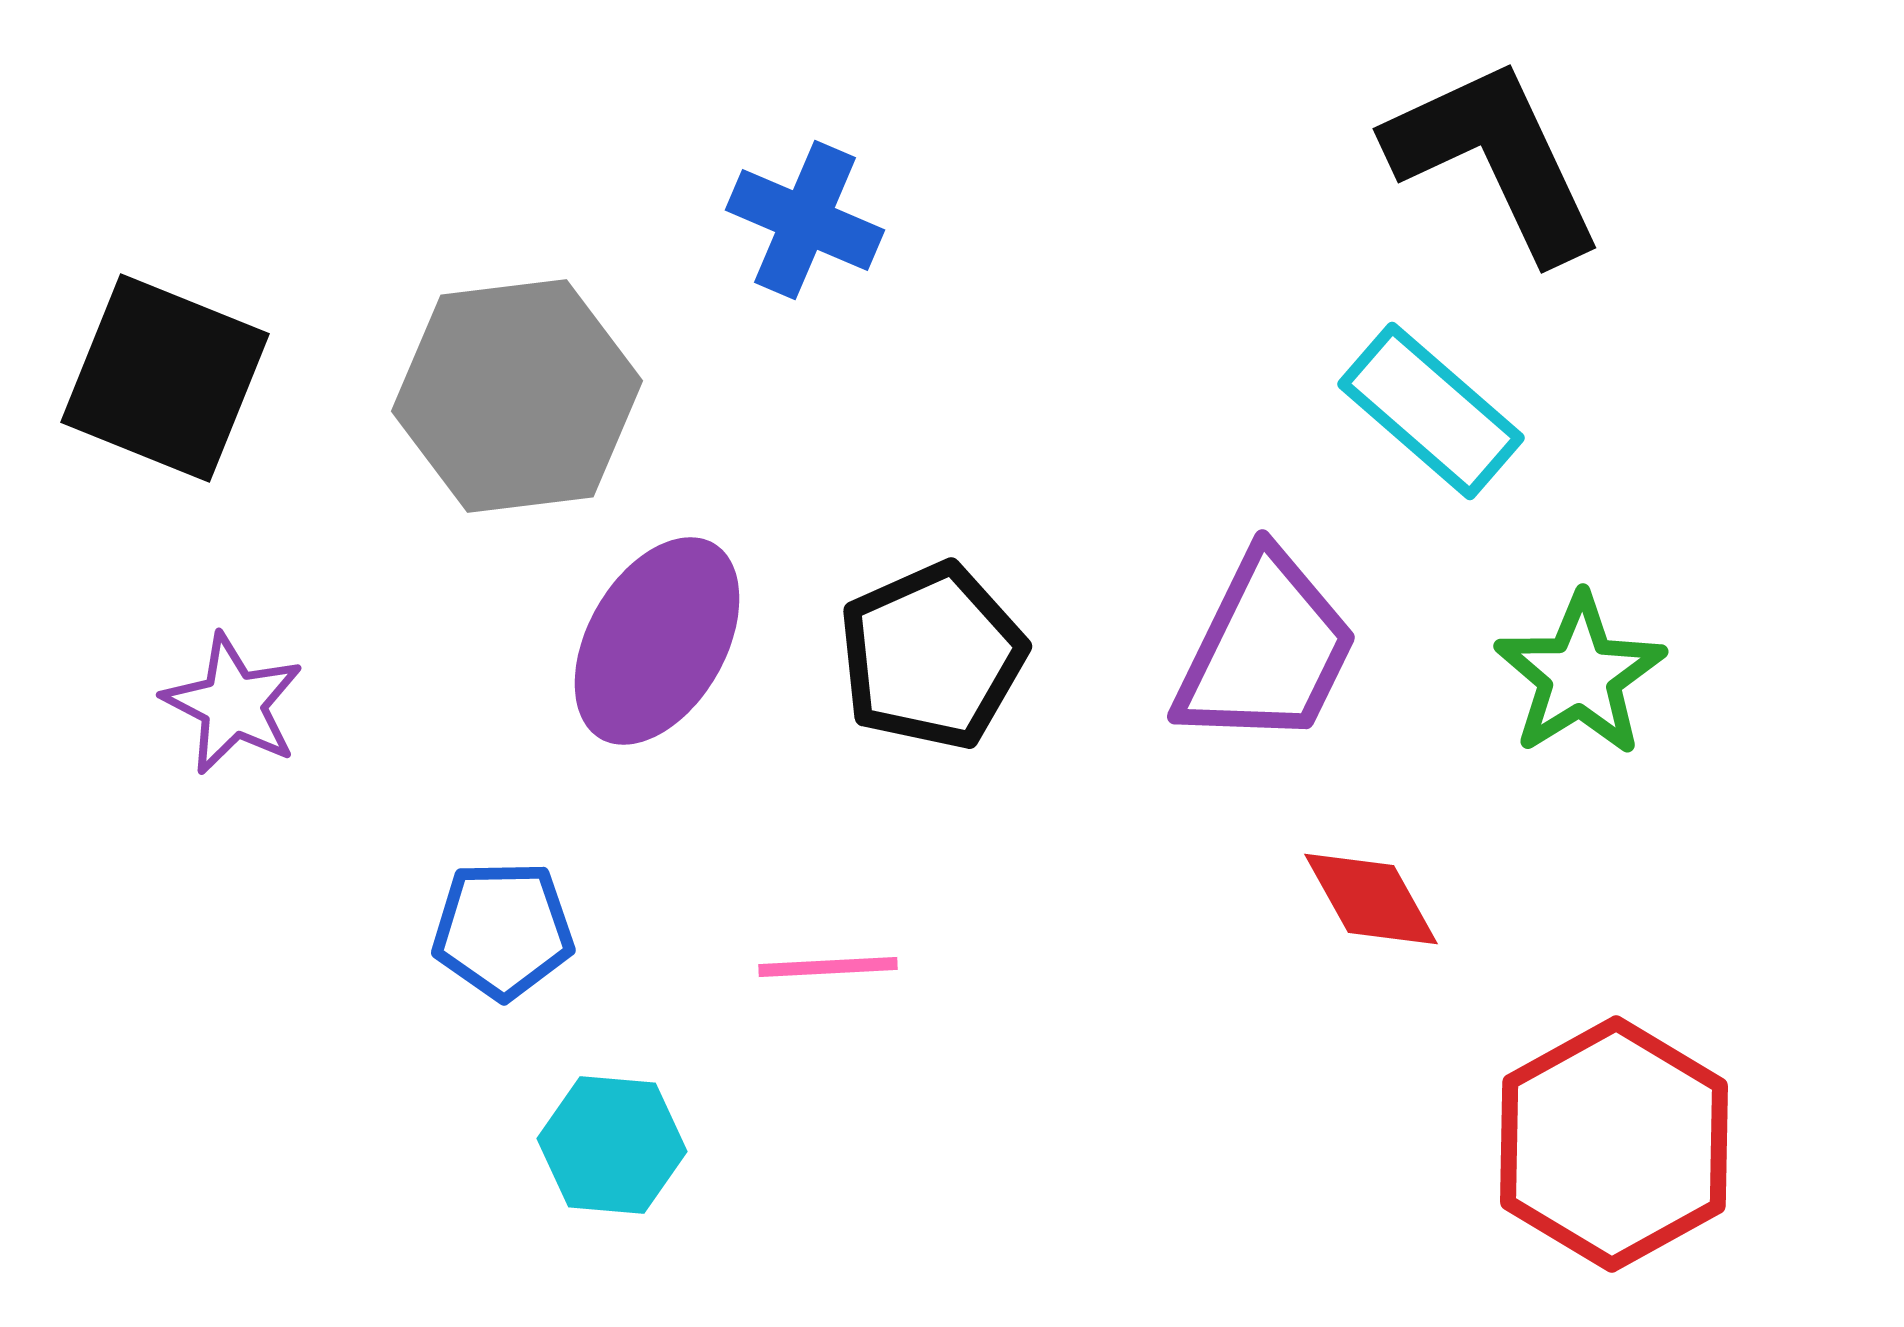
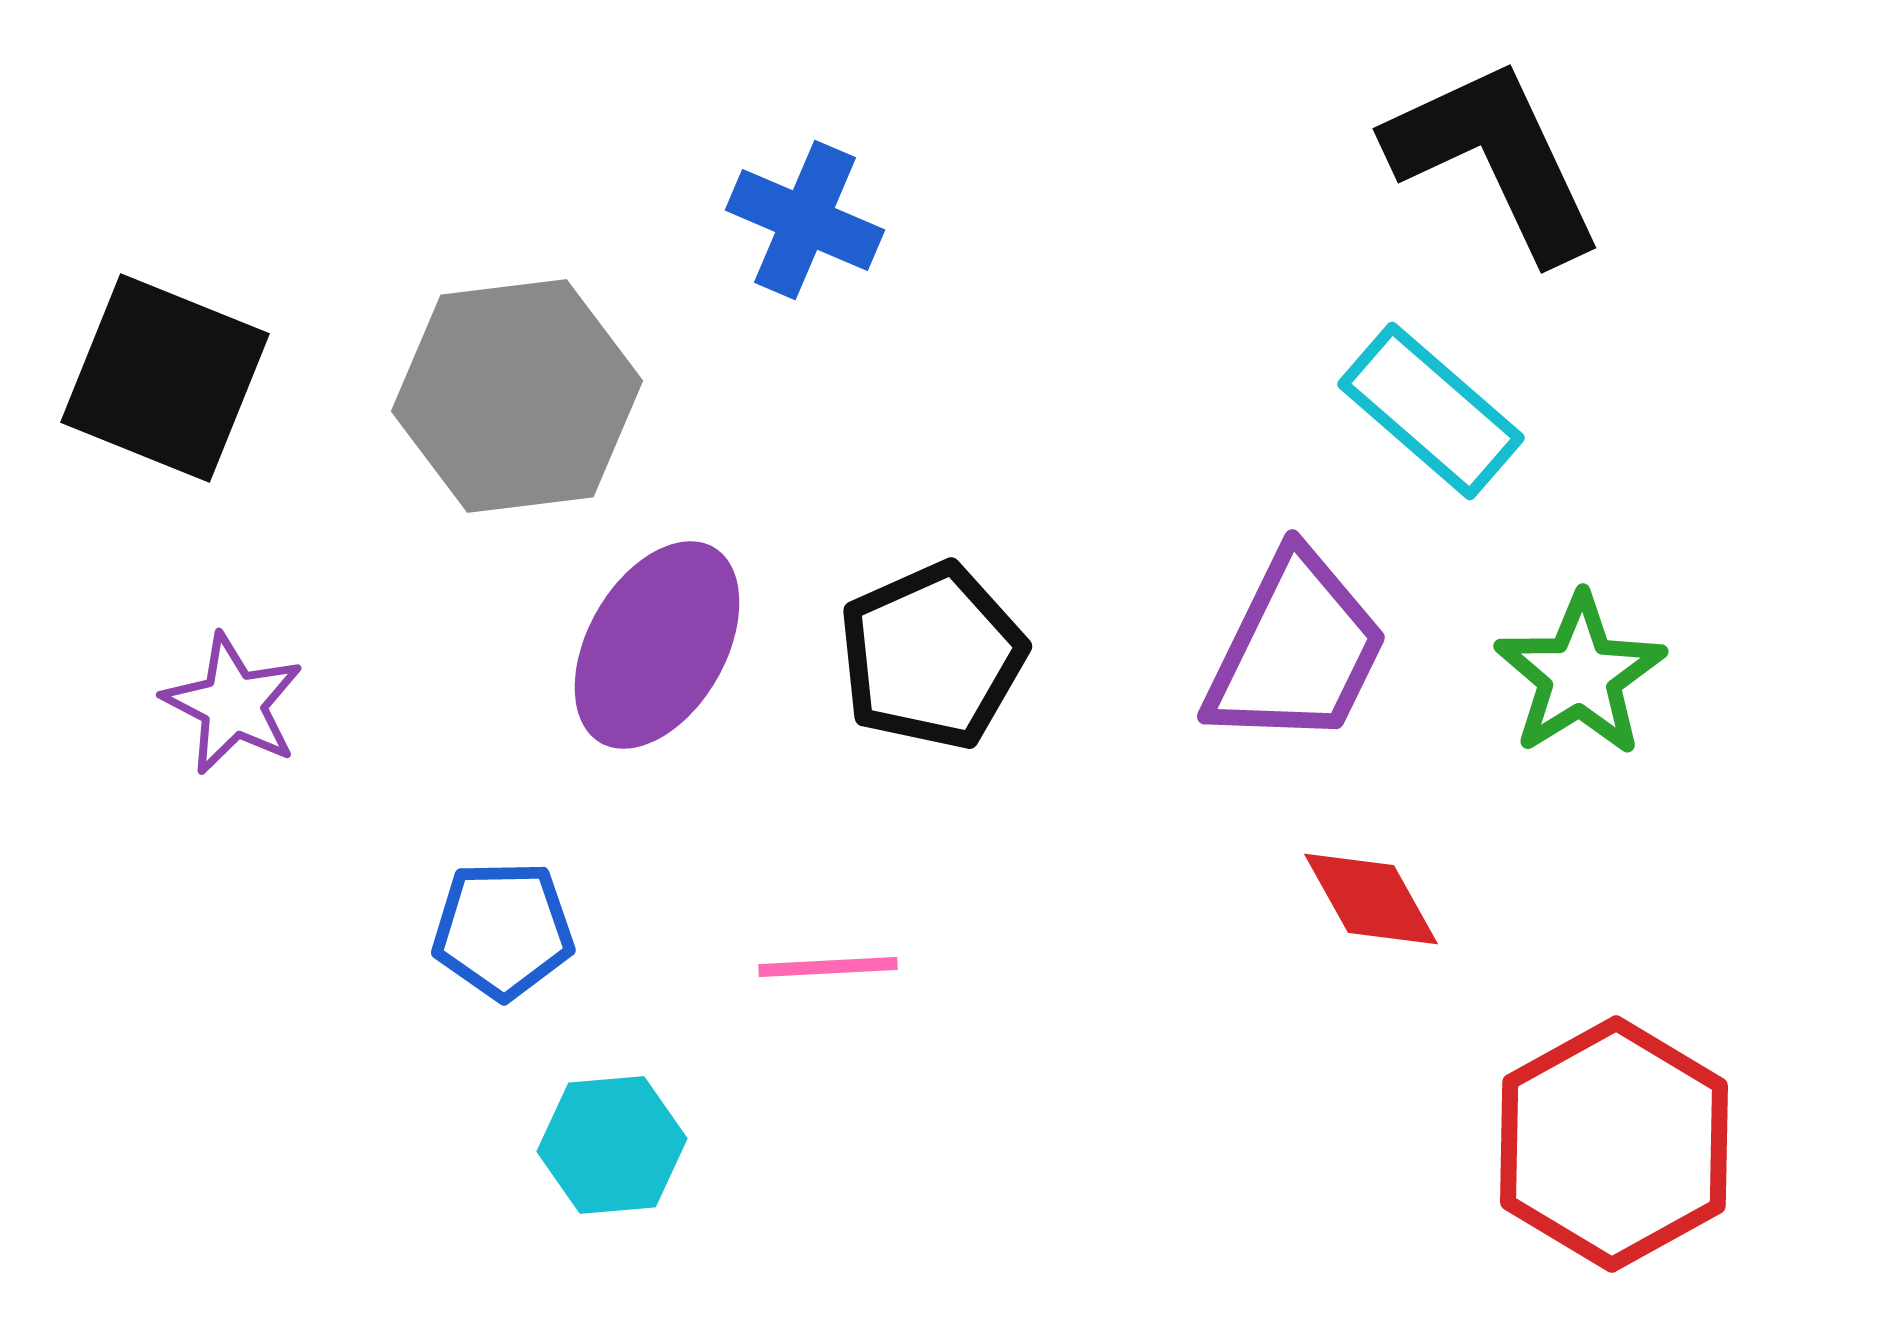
purple ellipse: moved 4 px down
purple trapezoid: moved 30 px right
cyan hexagon: rotated 10 degrees counterclockwise
